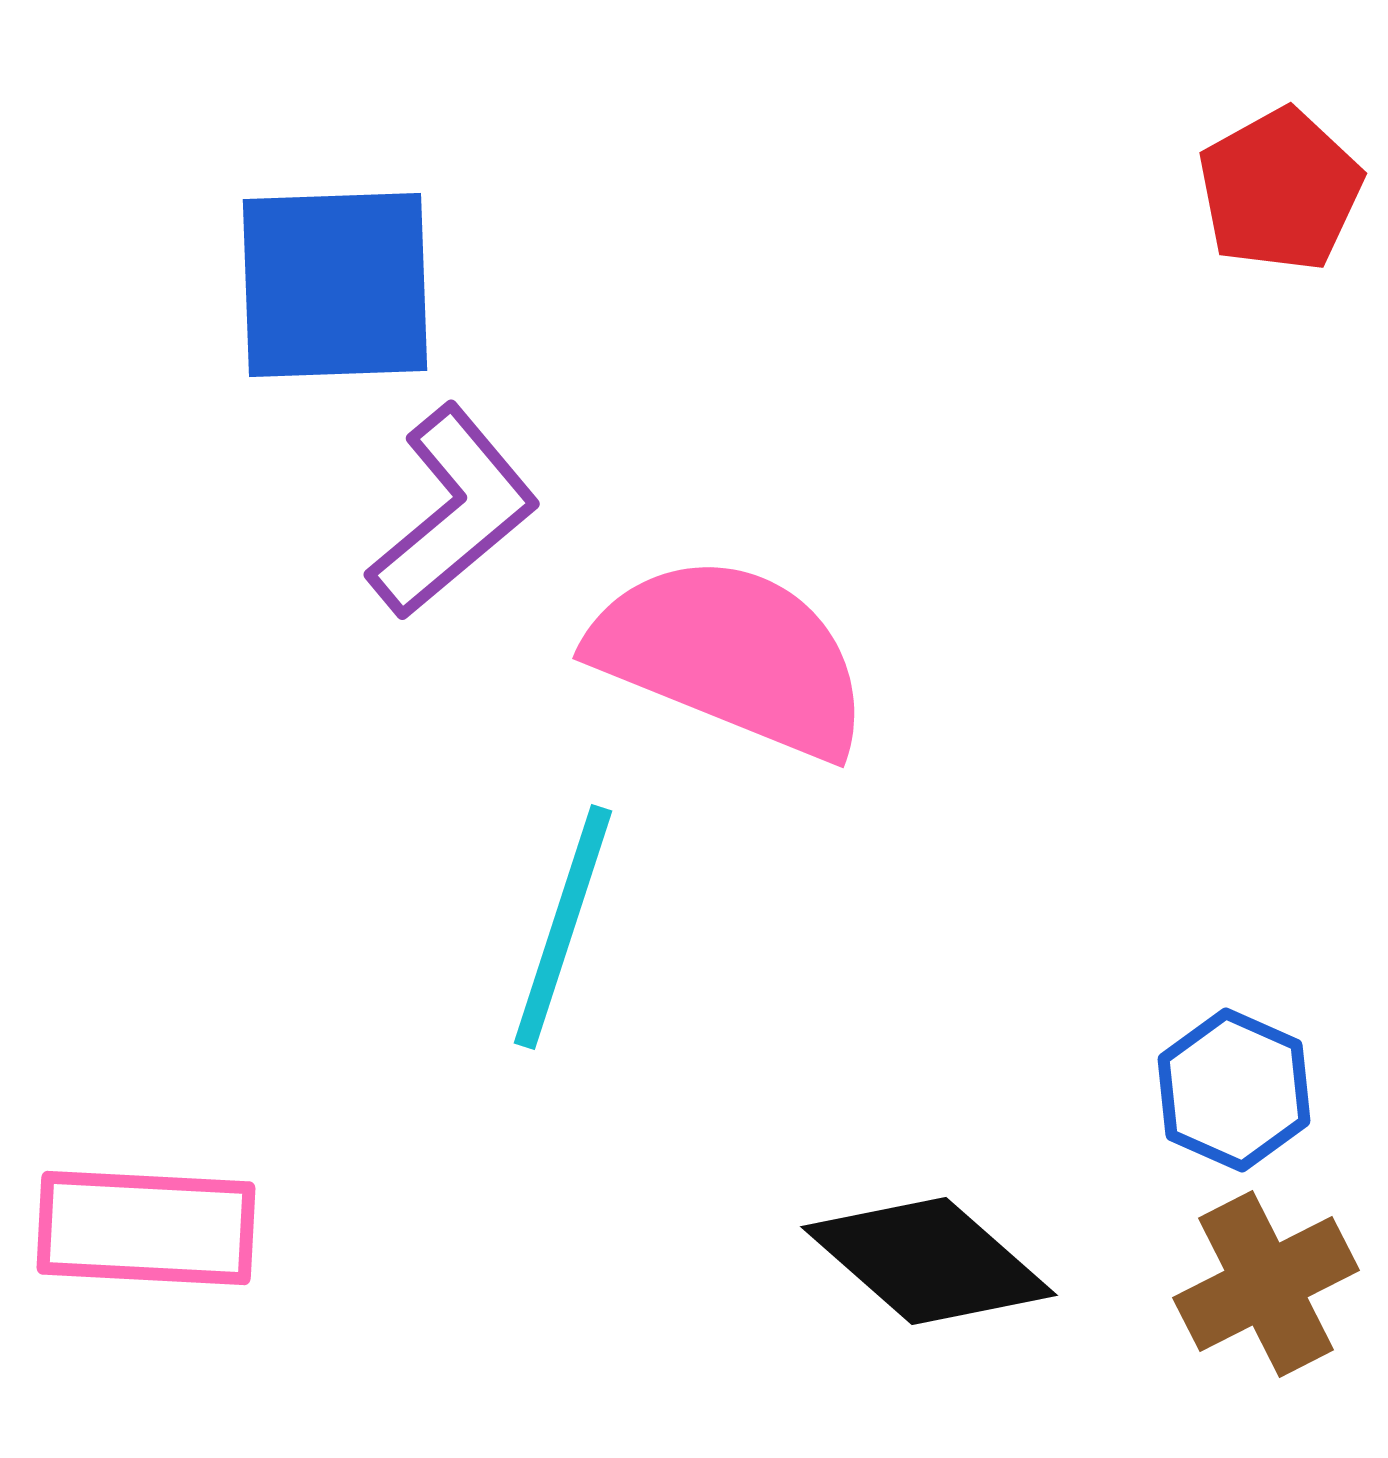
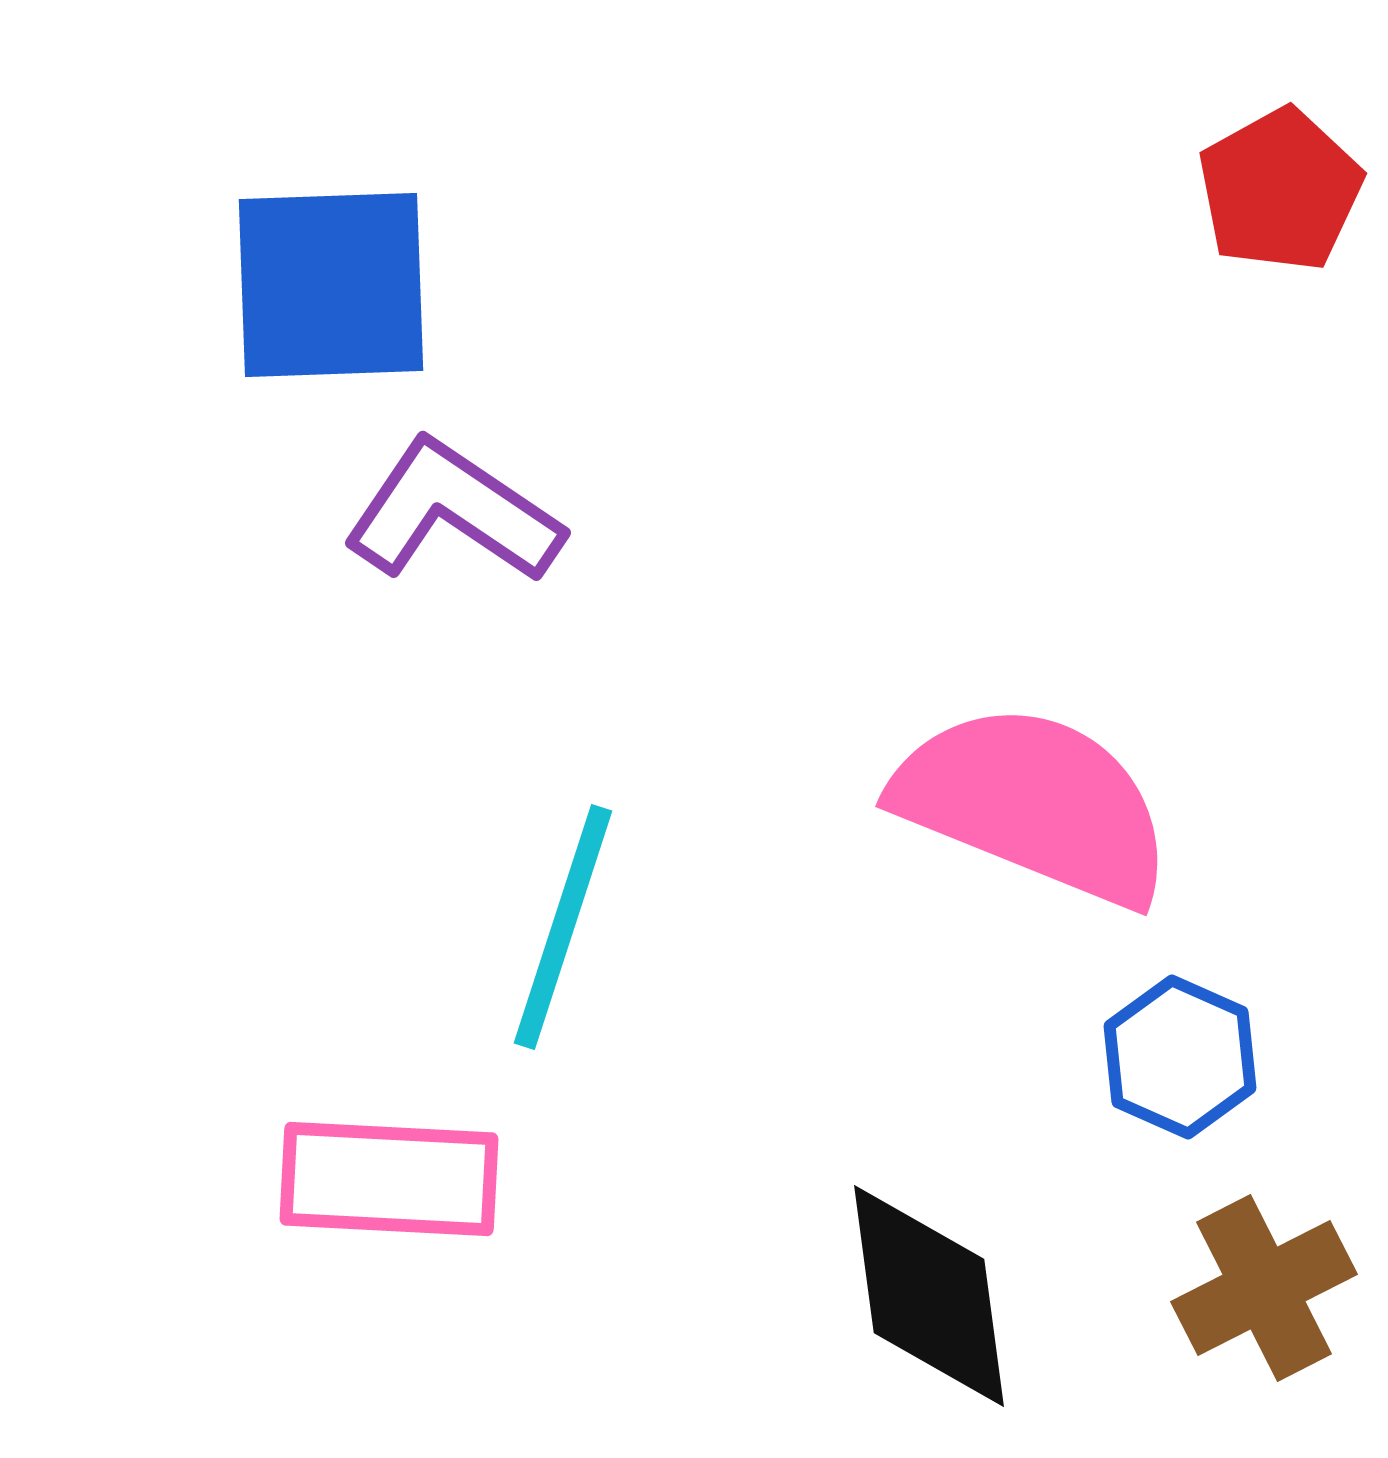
blue square: moved 4 px left
purple L-shape: rotated 106 degrees counterclockwise
pink semicircle: moved 303 px right, 148 px down
blue hexagon: moved 54 px left, 33 px up
pink rectangle: moved 243 px right, 49 px up
black diamond: moved 35 px down; rotated 41 degrees clockwise
brown cross: moved 2 px left, 4 px down
